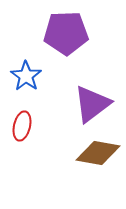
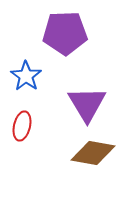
purple pentagon: moved 1 px left
purple triangle: moved 5 px left; rotated 24 degrees counterclockwise
brown diamond: moved 5 px left
